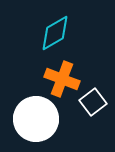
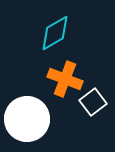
orange cross: moved 3 px right
white circle: moved 9 px left
